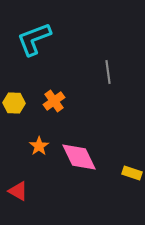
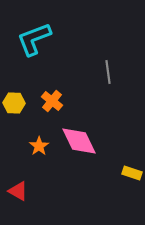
orange cross: moved 2 px left; rotated 15 degrees counterclockwise
pink diamond: moved 16 px up
